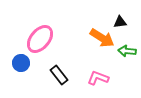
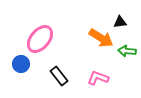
orange arrow: moved 1 px left
blue circle: moved 1 px down
black rectangle: moved 1 px down
